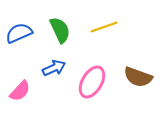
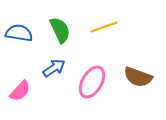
blue semicircle: rotated 32 degrees clockwise
blue arrow: rotated 10 degrees counterclockwise
